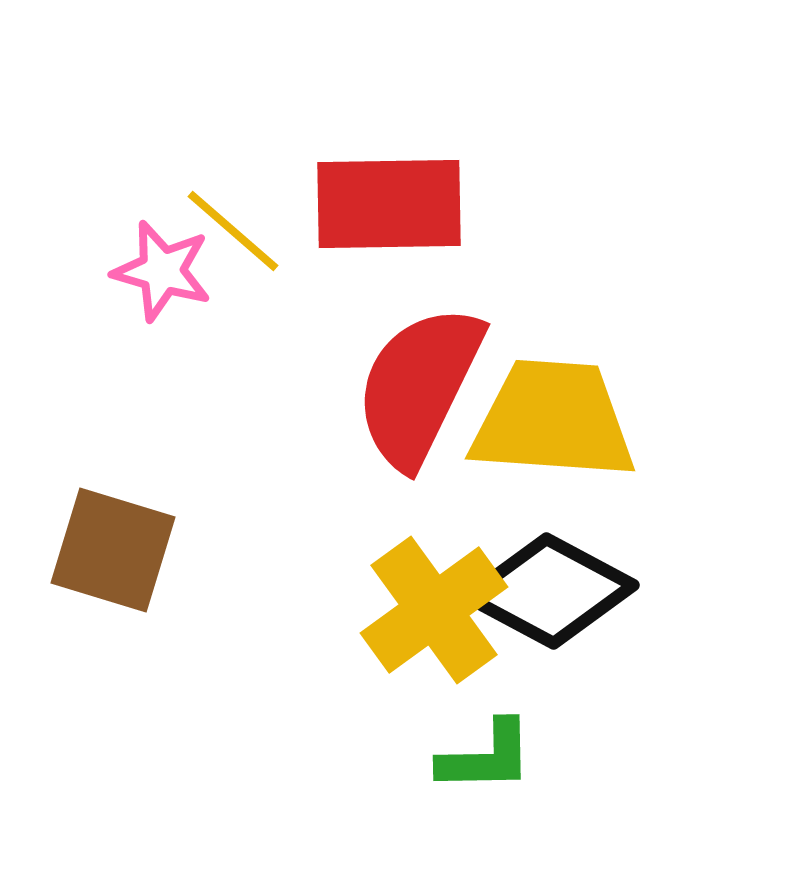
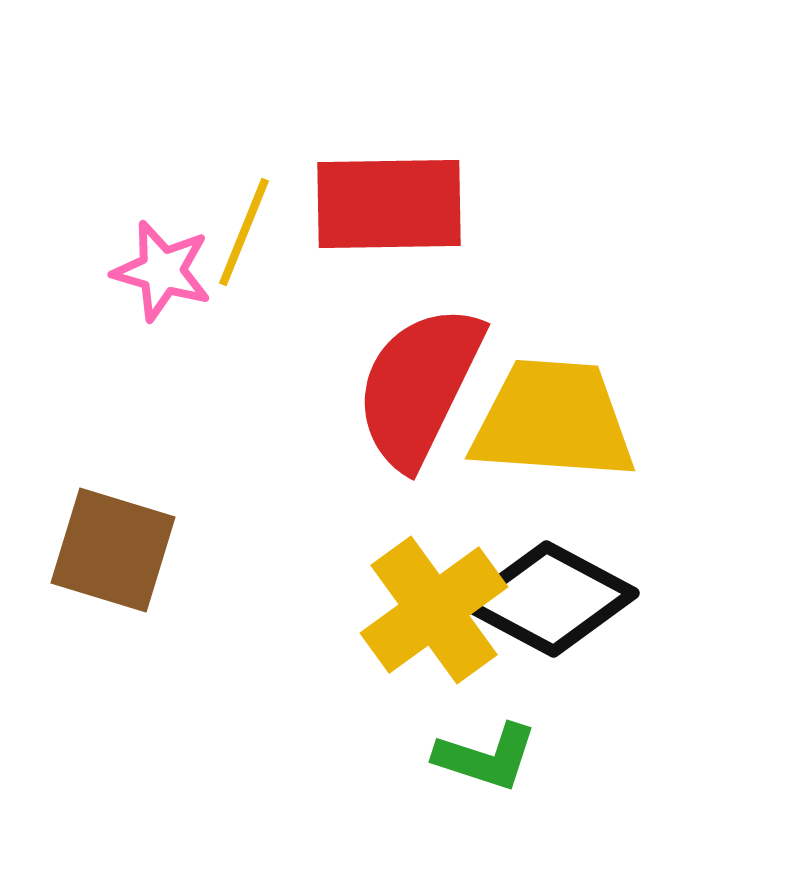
yellow line: moved 11 px right, 1 px down; rotated 71 degrees clockwise
black diamond: moved 8 px down
green L-shape: rotated 19 degrees clockwise
